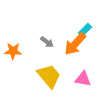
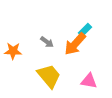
pink triangle: moved 6 px right, 2 px down
